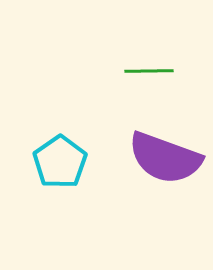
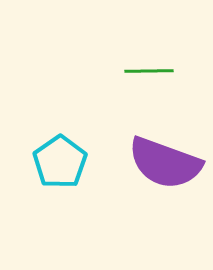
purple semicircle: moved 5 px down
